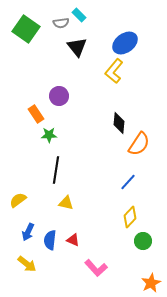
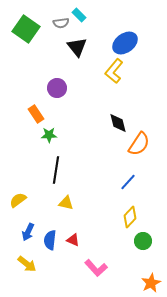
purple circle: moved 2 px left, 8 px up
black diamond: moved 1 px left; rotated 20 degrees counterclockwise
